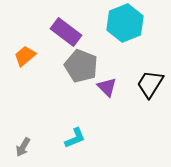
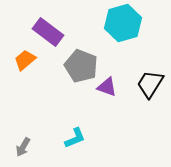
cyan hexagon: moved 2 px left; rotated 6 degrees clockwise
purple rectangle: moved 18 px left
orange trapezoid: moved 4 px down
purple triangle: rotated 25 degrees counterclockwise
